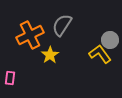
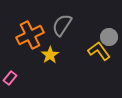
gray circle: moved 1 px left, 3 px up
yellow L-shape: moved 1 px left, 3 px up
pink rectangle: rotated 32 degrees clockwise
